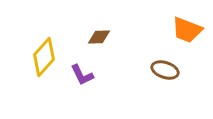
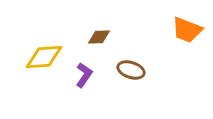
yellow diamond: rotated 45 degrees clockwise
brown ellipse: moved 34 px left
purple L-shape: moved 2 px right; rotated 120 degrees counterclockwise
